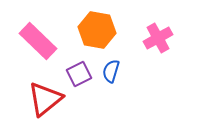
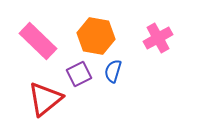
orange hexagon: moved 1 px left, 6 px down
blue semicircle: moved 2 px right
